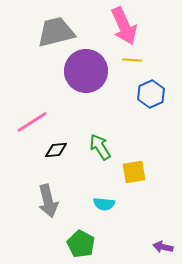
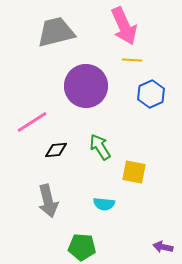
purple circle: moved 15 px down
yellow square: rotated 20 degrees clockwise
green pentagon: moved 1 px right, 3 px down; rotated 24 degrees counterclockwise
